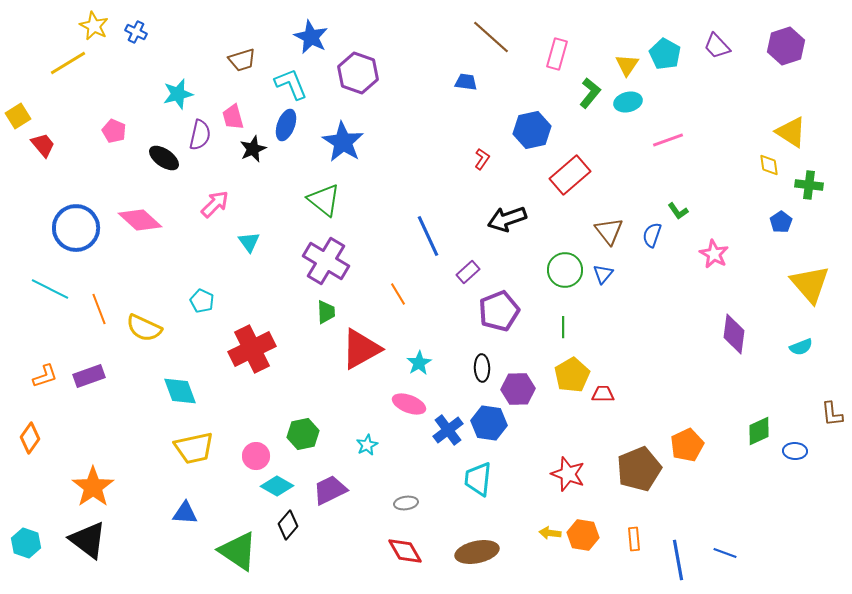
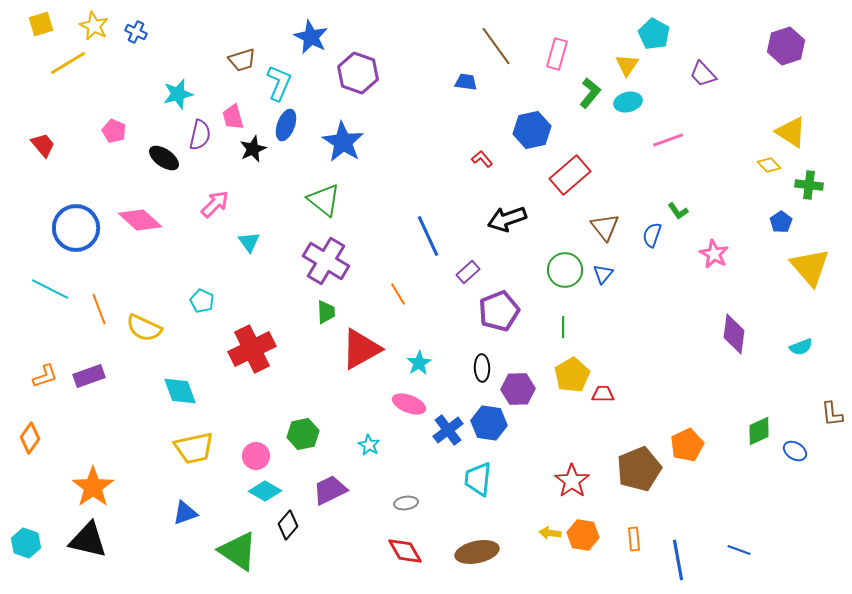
brown line at (491, 37): moved 5 px right, 9 px down; rotated 12 degrees clockwise
purple trapezoid at (717, 46): moved 14 px left, 28 px down
cyan pentagon at (665, 54): moved 11 px left, 20 px up
cyan L-shape at (291, 84): moved 12 px left, 1 px up; rotated 45 degrees clockwise
yellow square at (18, 116): moved 23 px right, 92 px up; rotated 15 degrees clockwise
red L-shape at (482, 159): rotated 75 degrees counterclockwise
yellow diamond at (769, 165): rotated 35 degrees counterclockwise
brown triangle at (609, 231): moved 4 px left, 4 px up
yellow triangle at (810, 284): moved 17 px up
cyan star at (367, 445): moved 2 px right; rotated 15 degrees counterclockwise
blue ellipse at (795, 451): rotated 30 degrees clockwise
red star at (568, 474): moved 4 px right, 7 px down; rotated 16 degrees clockwise
cyan diamond at (277, 486): moved 12 px left, 5 px down
blue triangle at (185, 513): rotated 24 degrees counterclockwise
black triangle at (88, 540): rotated 24 degrees counterclockwise
blue line at (725, 553): moved 14 px right, 3 px up
